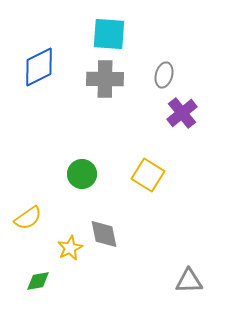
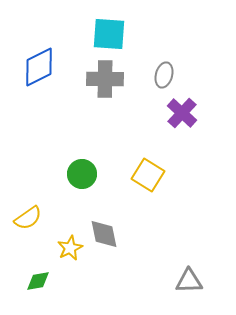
purple cross: rotated 8 degrees counterclockwise
